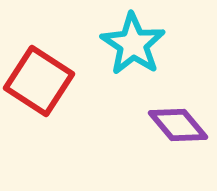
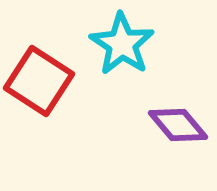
cyan star: moved 11 px left
